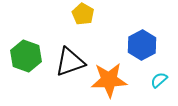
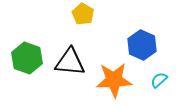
blue hexagon: rotated 8 degrees counterclockwise
green hexagon: moved 1 px right, 2 px down
black triangle: rotated 24 degrees clockwise
orange star: moved 5 px right
